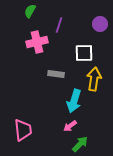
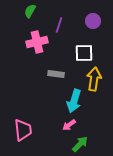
purple circle: moved 7 px left, 3 px up
pink arrow: moved 1 px left, 1 px up
